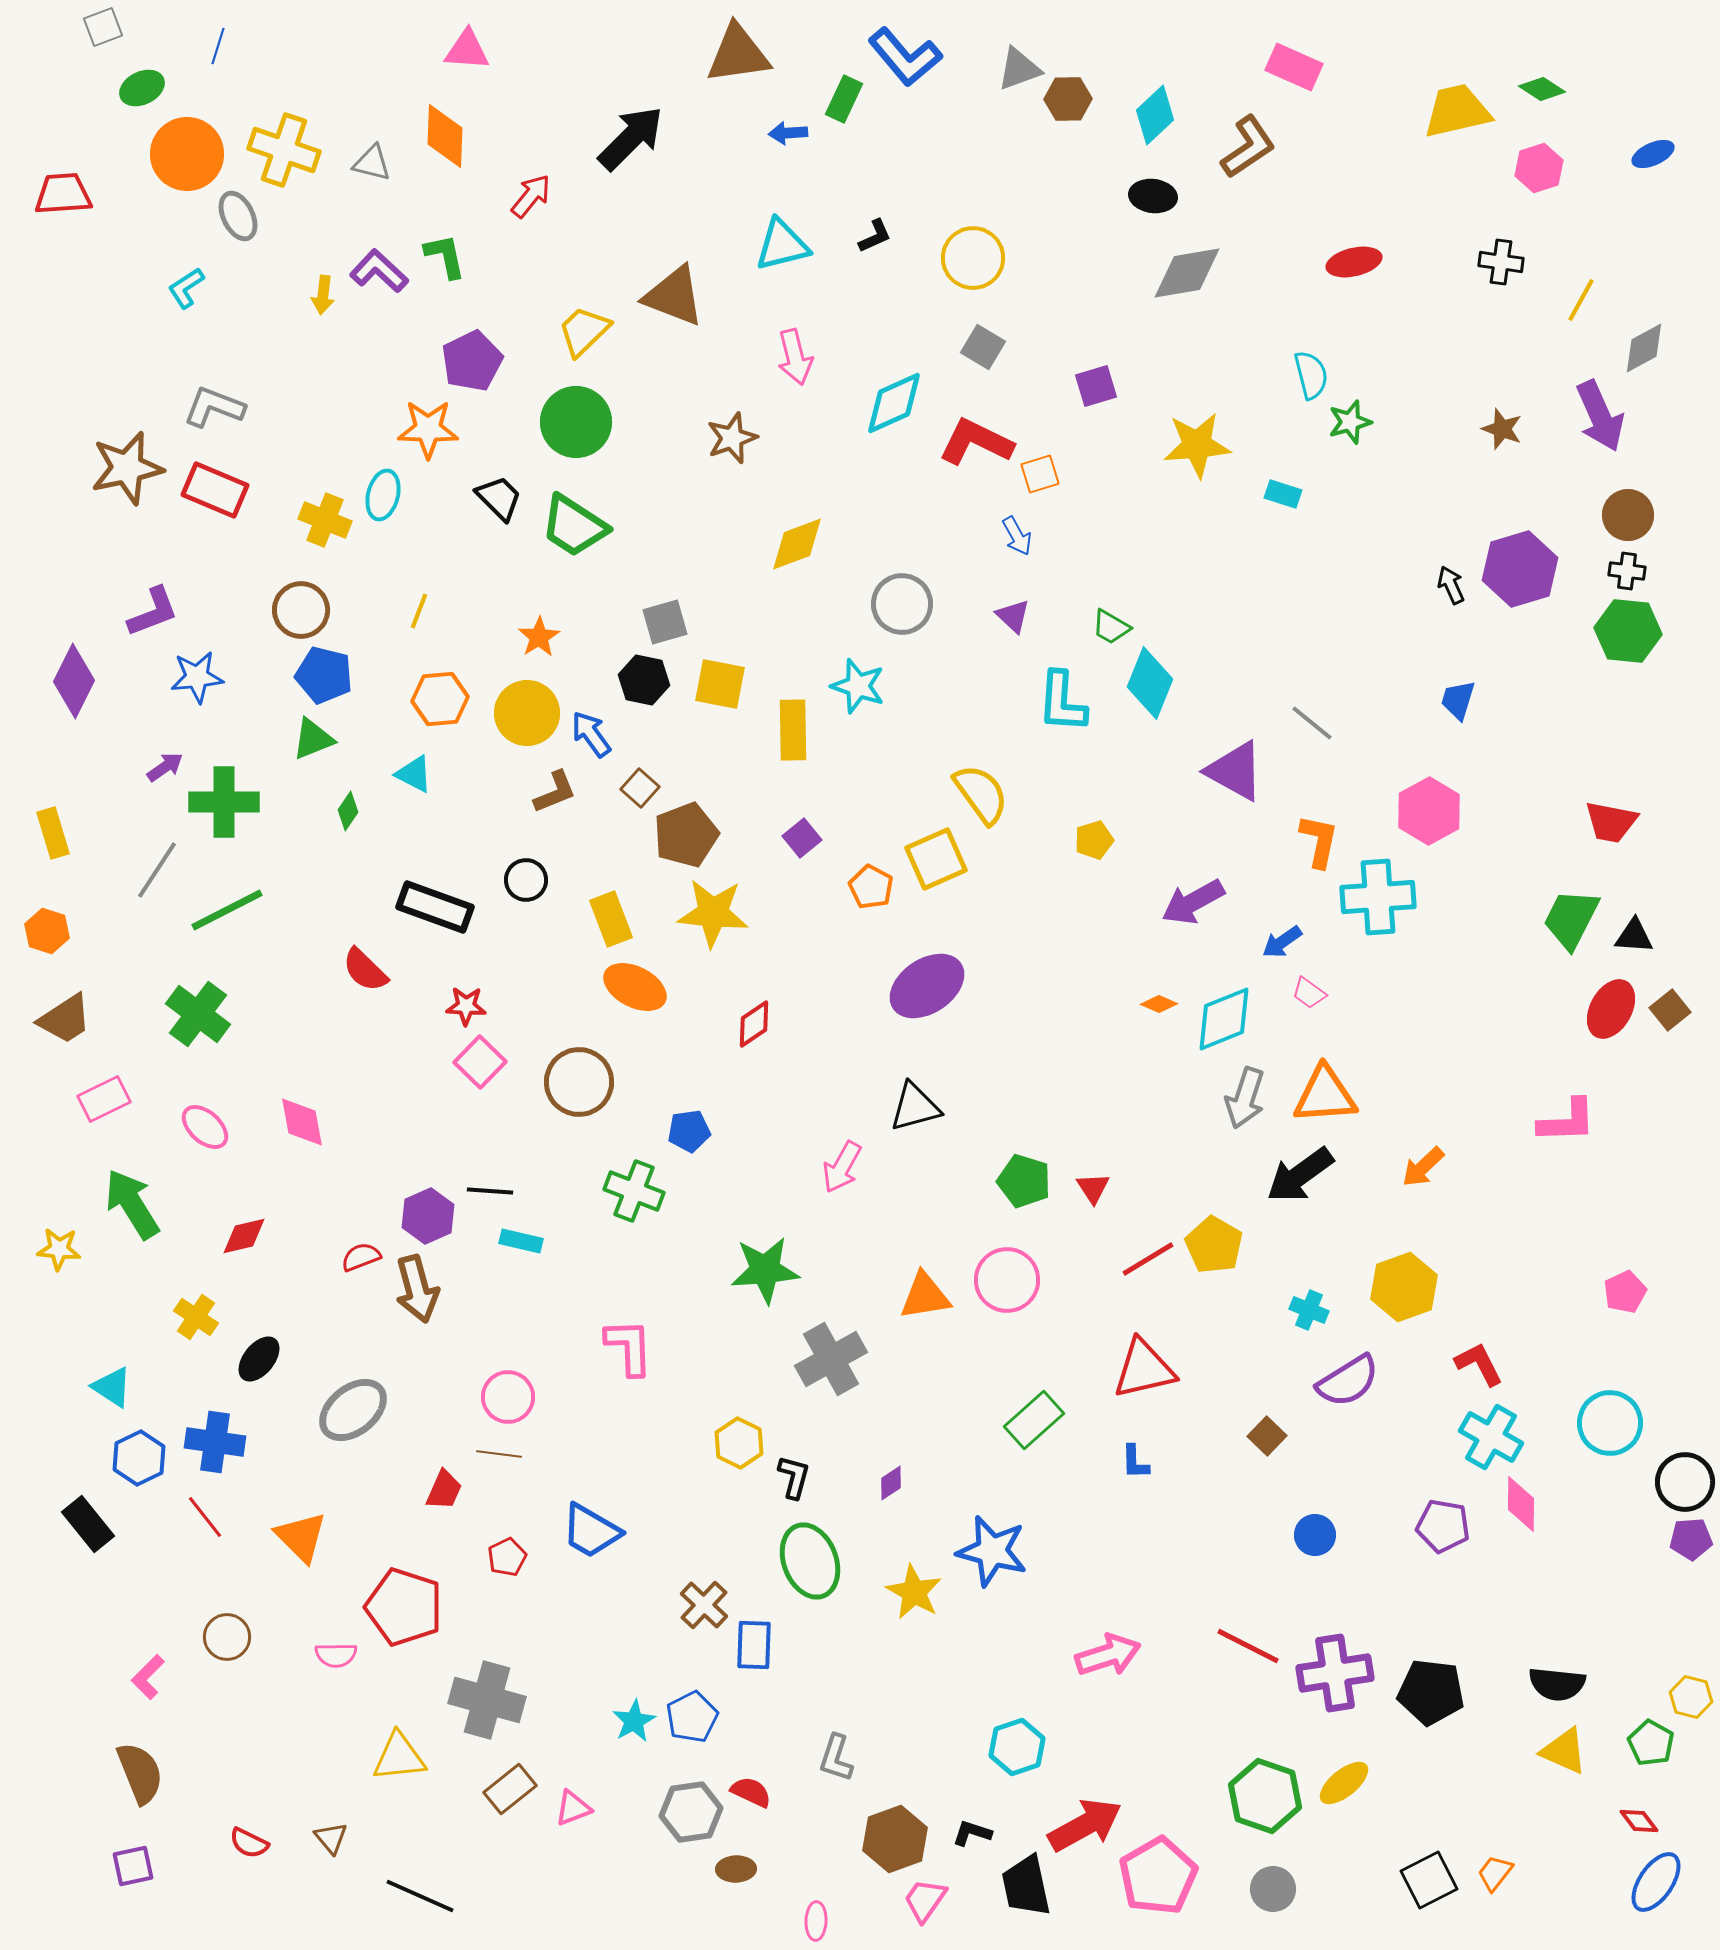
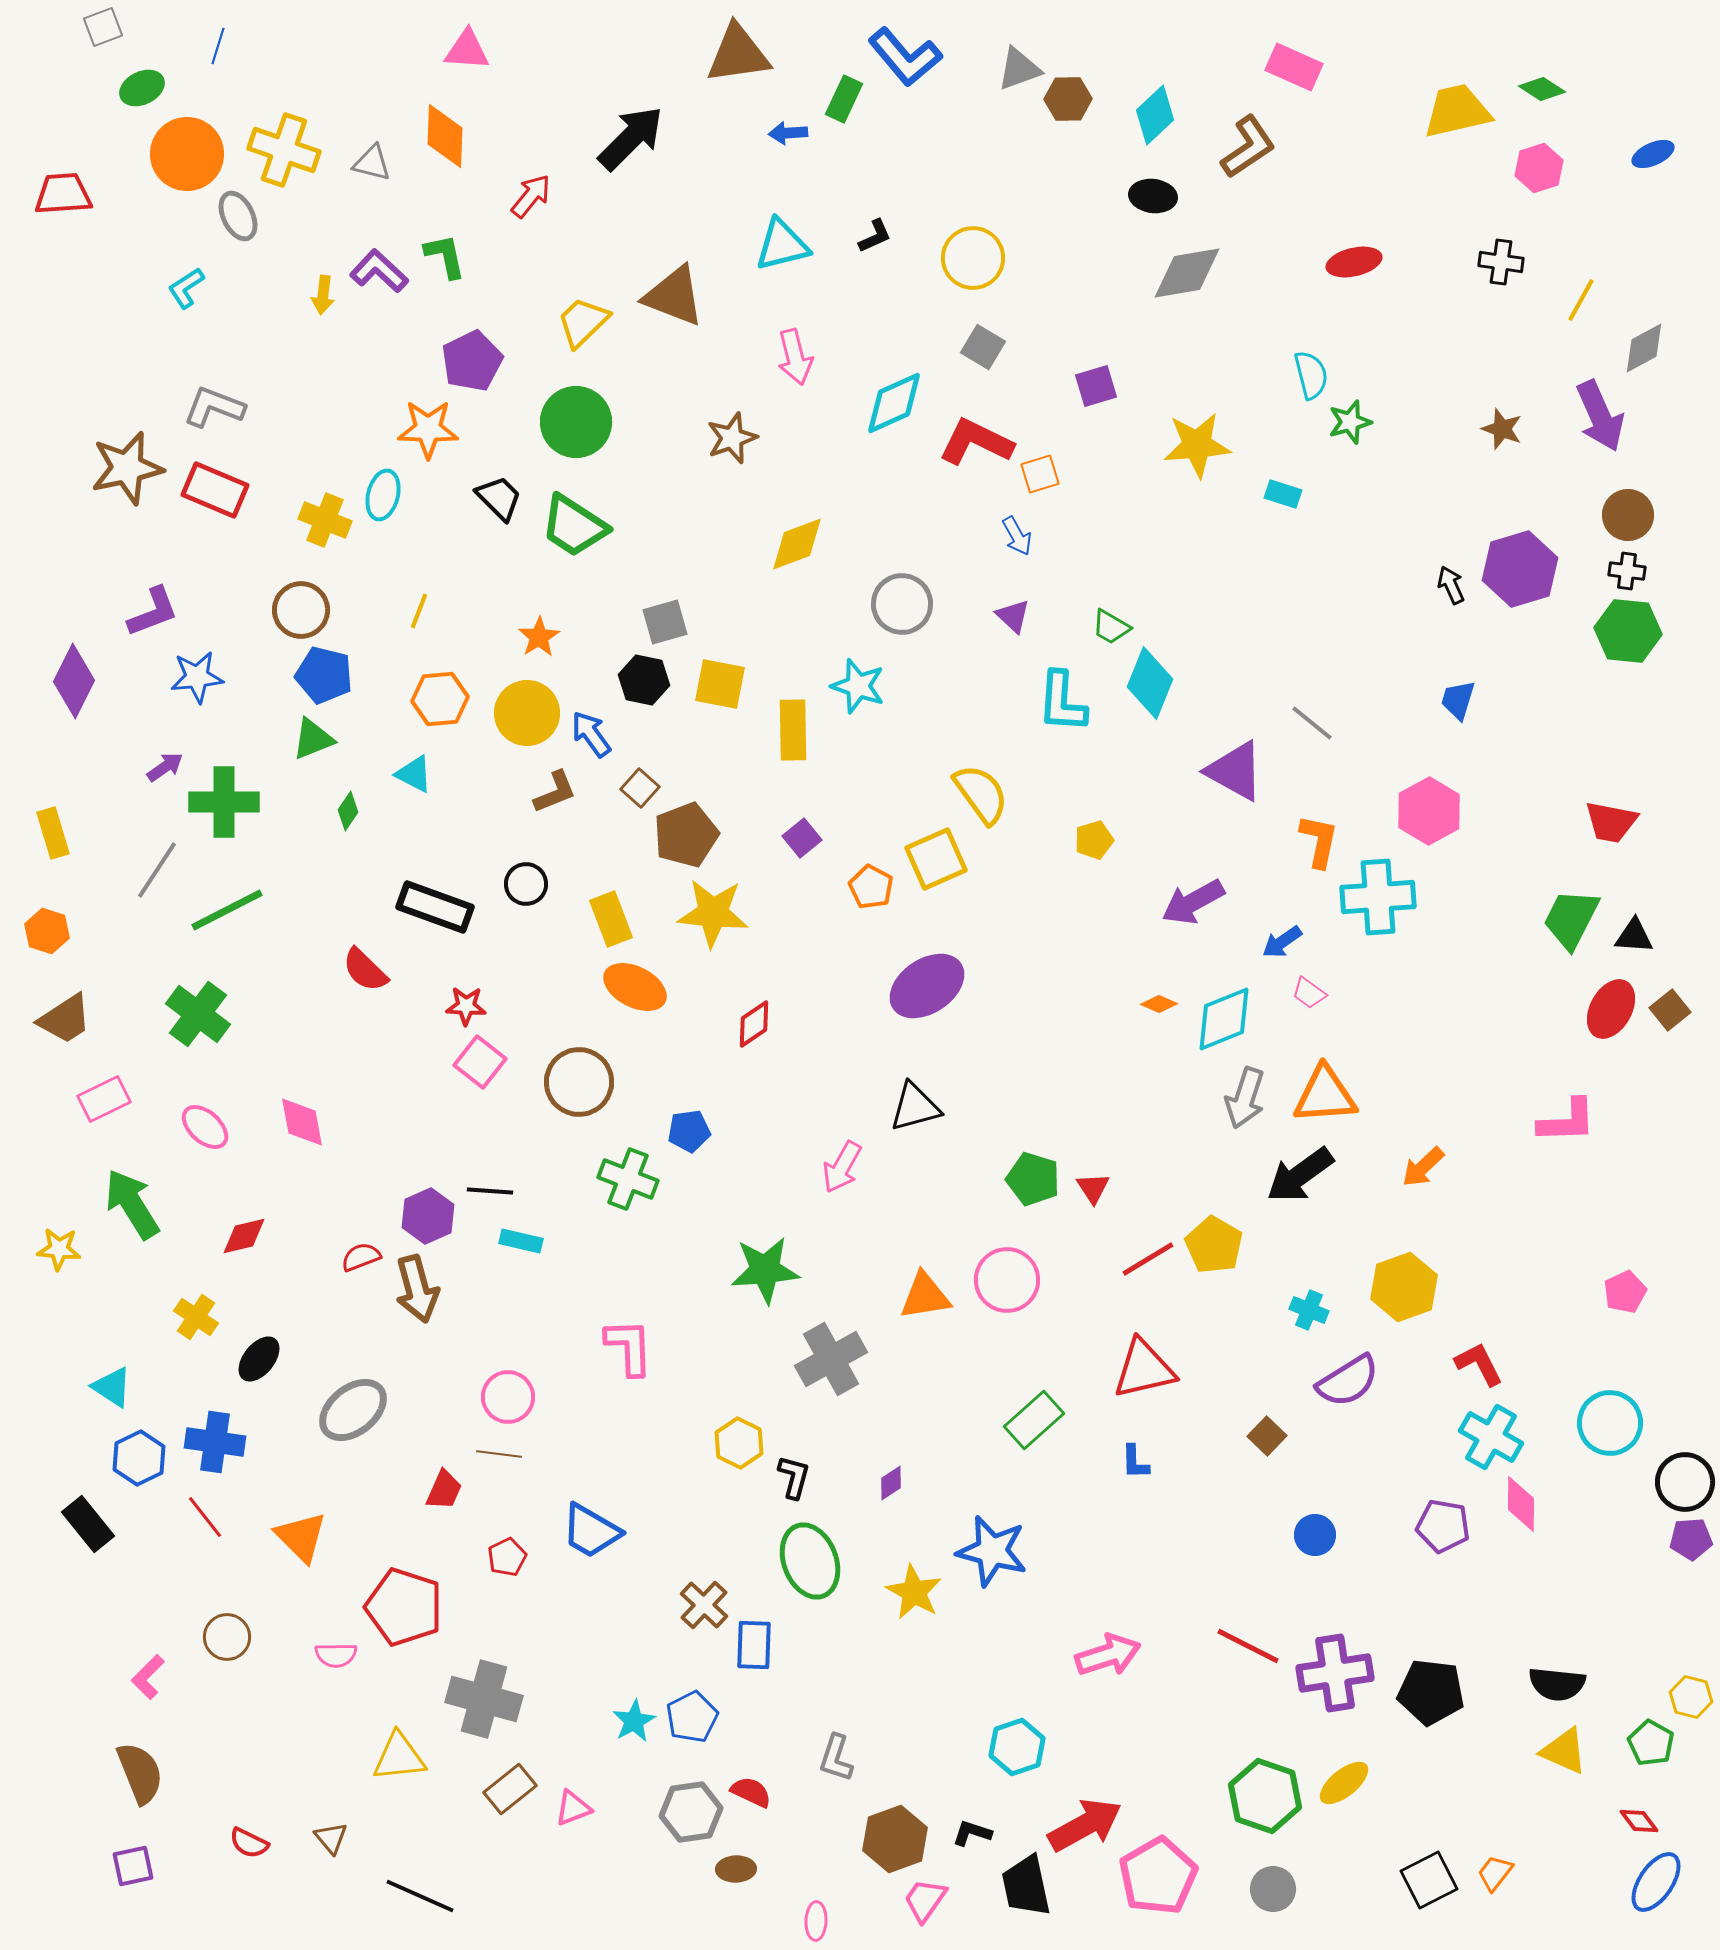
yellow trapezoid at (584, 331): moved 1 px left, 9 px up
black circle at (526, 880): moved 4 px down
pink square at (480, 1062): rotated 6 degrees counterclockwise
green pentagon at (1024, 1181): moved 9 px right, 2 px up
green cross at (634, 1191): moved 6 px left, 12 px up
gray cross at (487, 1700): moved 3 px left, 1 px up
